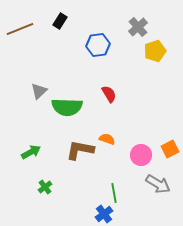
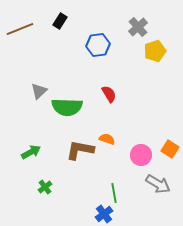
orange square: rotated 30 degrees counterclockwise
